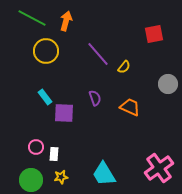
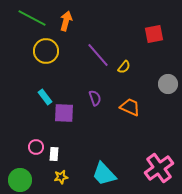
purple line: moved 1 px down
cyan trapezoid: rotated 12 degrees counterclockwise
green circle: moved 11 px left
